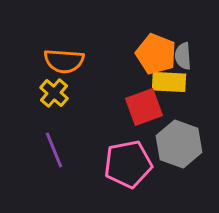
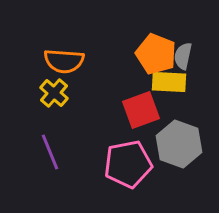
gray semicircle: rotated 16 degrees clockwise
red square: moved 3 px left, 3 px down
purple line: moved 4 px left, 2 px down
